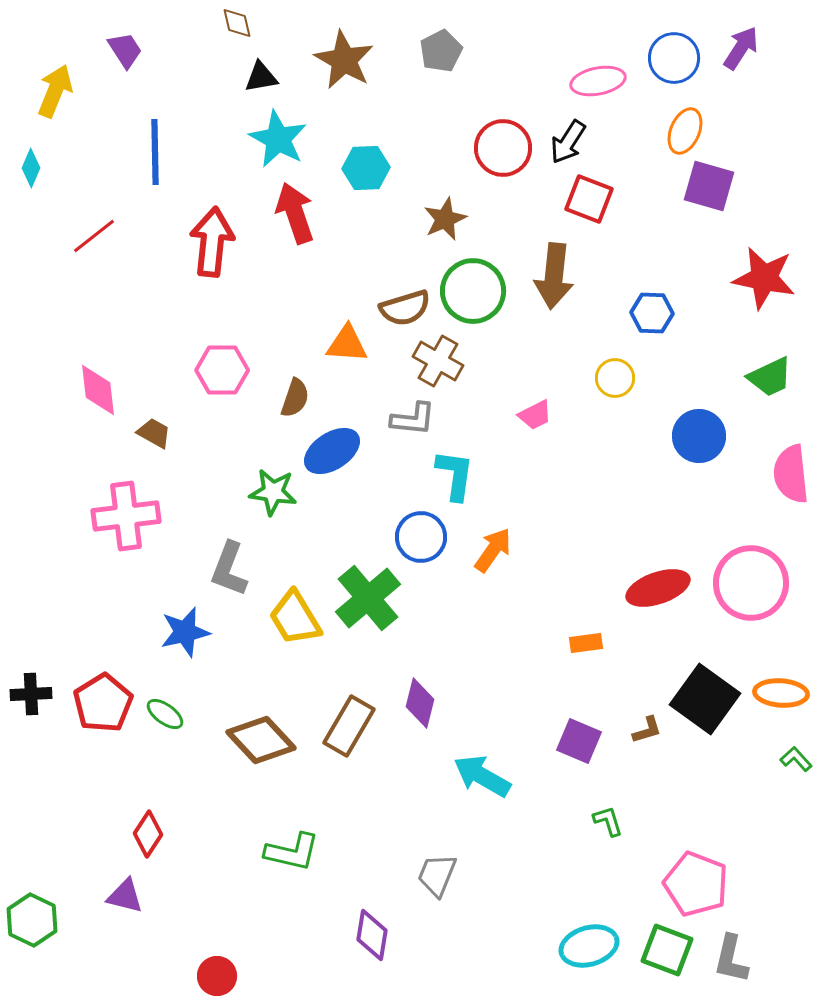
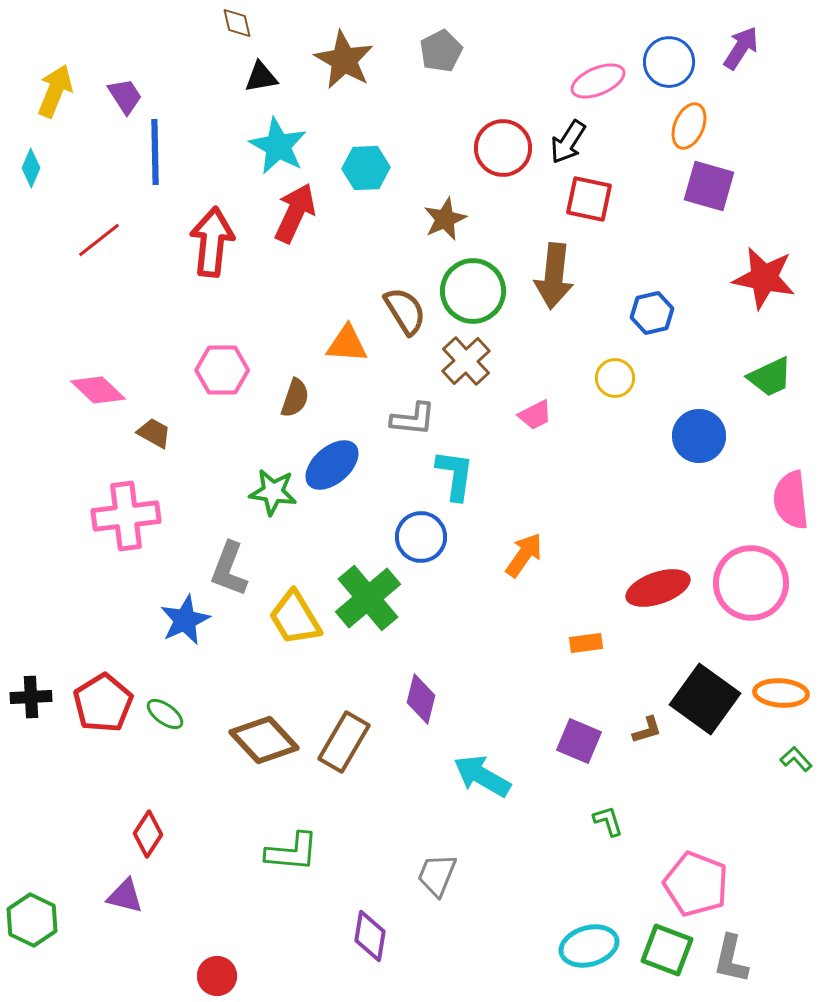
purple trapezoid at (125, 50): moved 46 px down
blue circle at (674, 58): moved 5 px left, 4 px down
pink ellipse at (598, 81): rotated 12 degrees counterclockwise
orange ellipse at (685, 131): moved 4 px right, 5 px up
cyan star at (278, 139): moved 7 px down
red square at (589, 199): rotated 9 degrees counterclockwise
red arrow at (295, 213): rotated 44 degrees clockwise
red line at (94, 236): moved 5 px right, 4 px down
brown semicircle at (405, 308): moved 3 px down; rotated 105 degrees counterclockwise
blue hexagon at (652, 313): rotated 15 degrees counterclockwise
brown cross at (438, 361): moved 28 px right; rotated 18 degrees clockwise
pink diamond at (98, 390): rotated 40 degrees counterclockwise
blue ellipse at (332, 451): moved 14 px down; rotated 8 degrees counterclockwise
pink semicircle at (791, 474): moved 26 px down
orange arrow at (493, 550): moved 31 px right, 5 px down
blue star at (185, 632): moved 12 px up; rotated 12 degrees counterclockwise
black cross at (31, 694): moved 3 px down
purple diamond at (420, 703): moved 1 px right, 4 px up
brown rectangle at (349, 726): moved 5 px left, 16 px down
brown diamond at (261, 740): moved 3 px right
green L-shape at (292, 852): rotated 8 degrees counterclockwise
purple diamond at (372, 935): moved 2 px left, 1 px down
